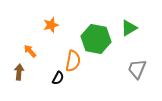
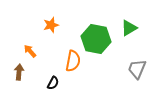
black semicircle: moved 5 px left, 5 px down
